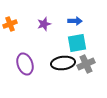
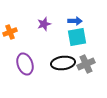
orange cross: moved 8 px down
cyan square: moved 6 px up
